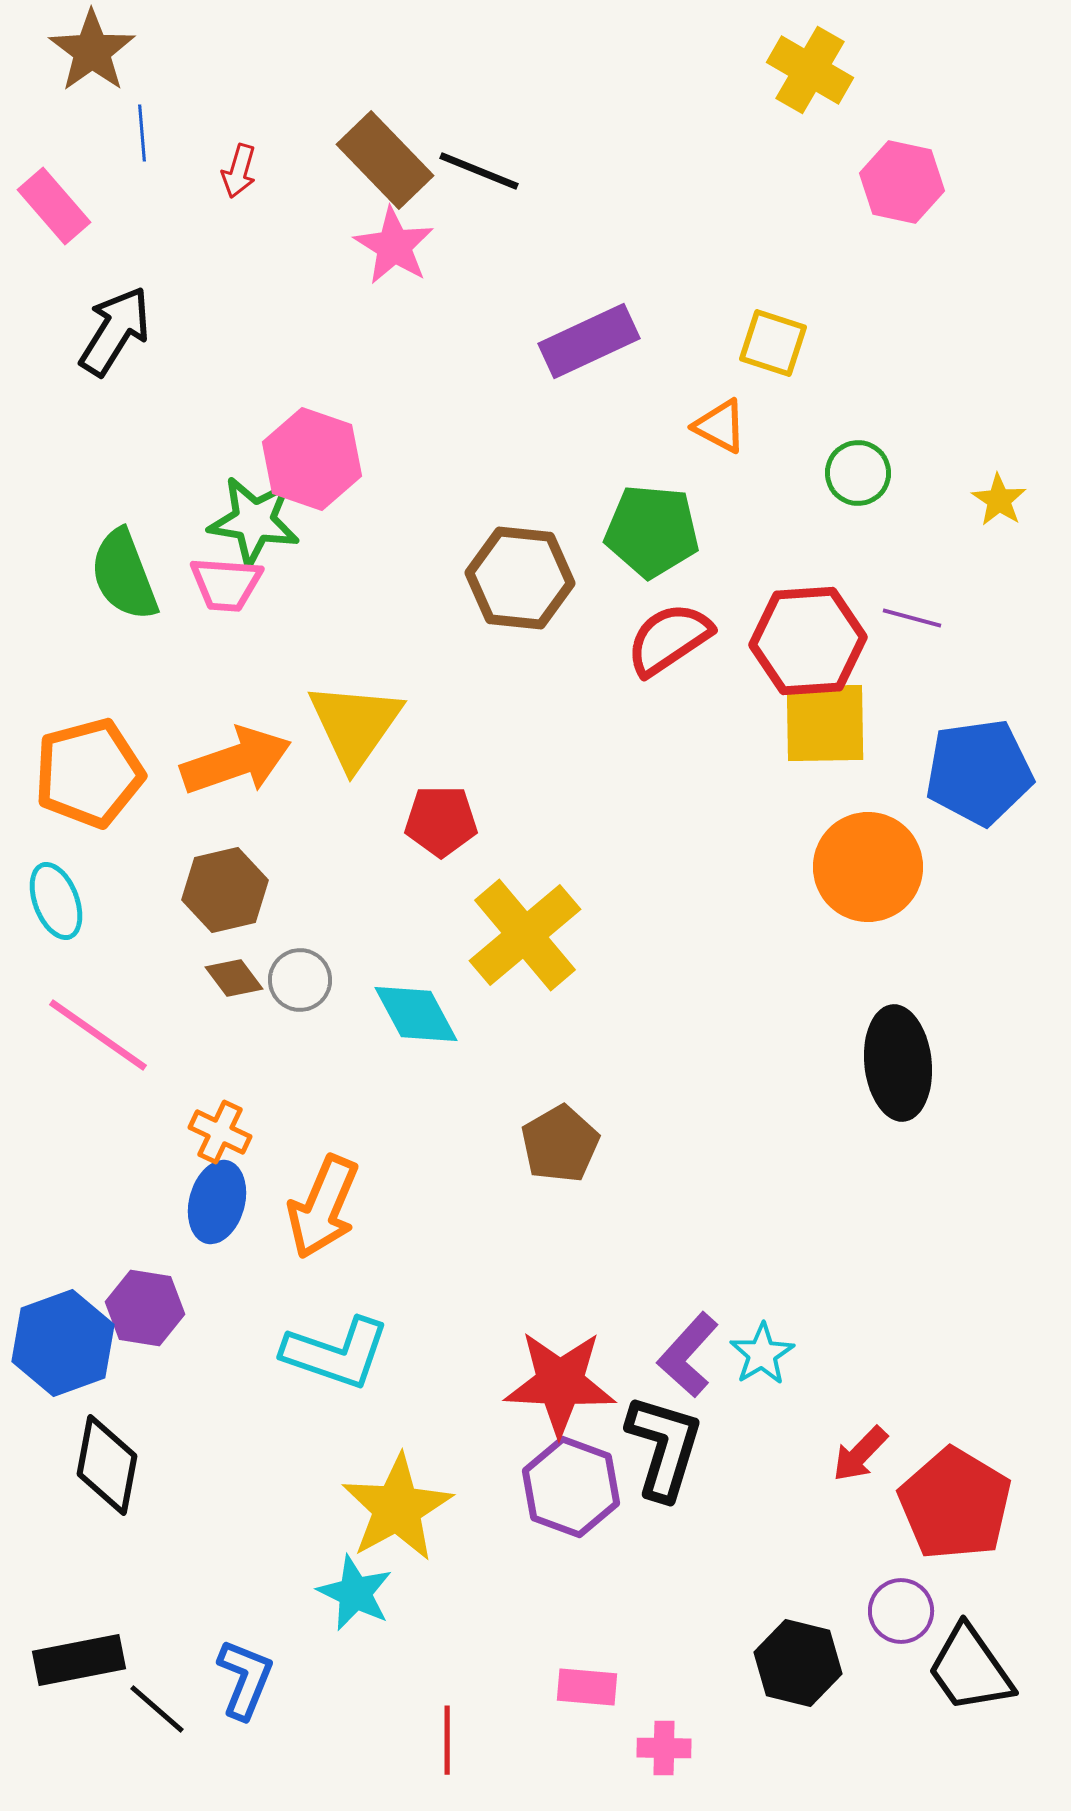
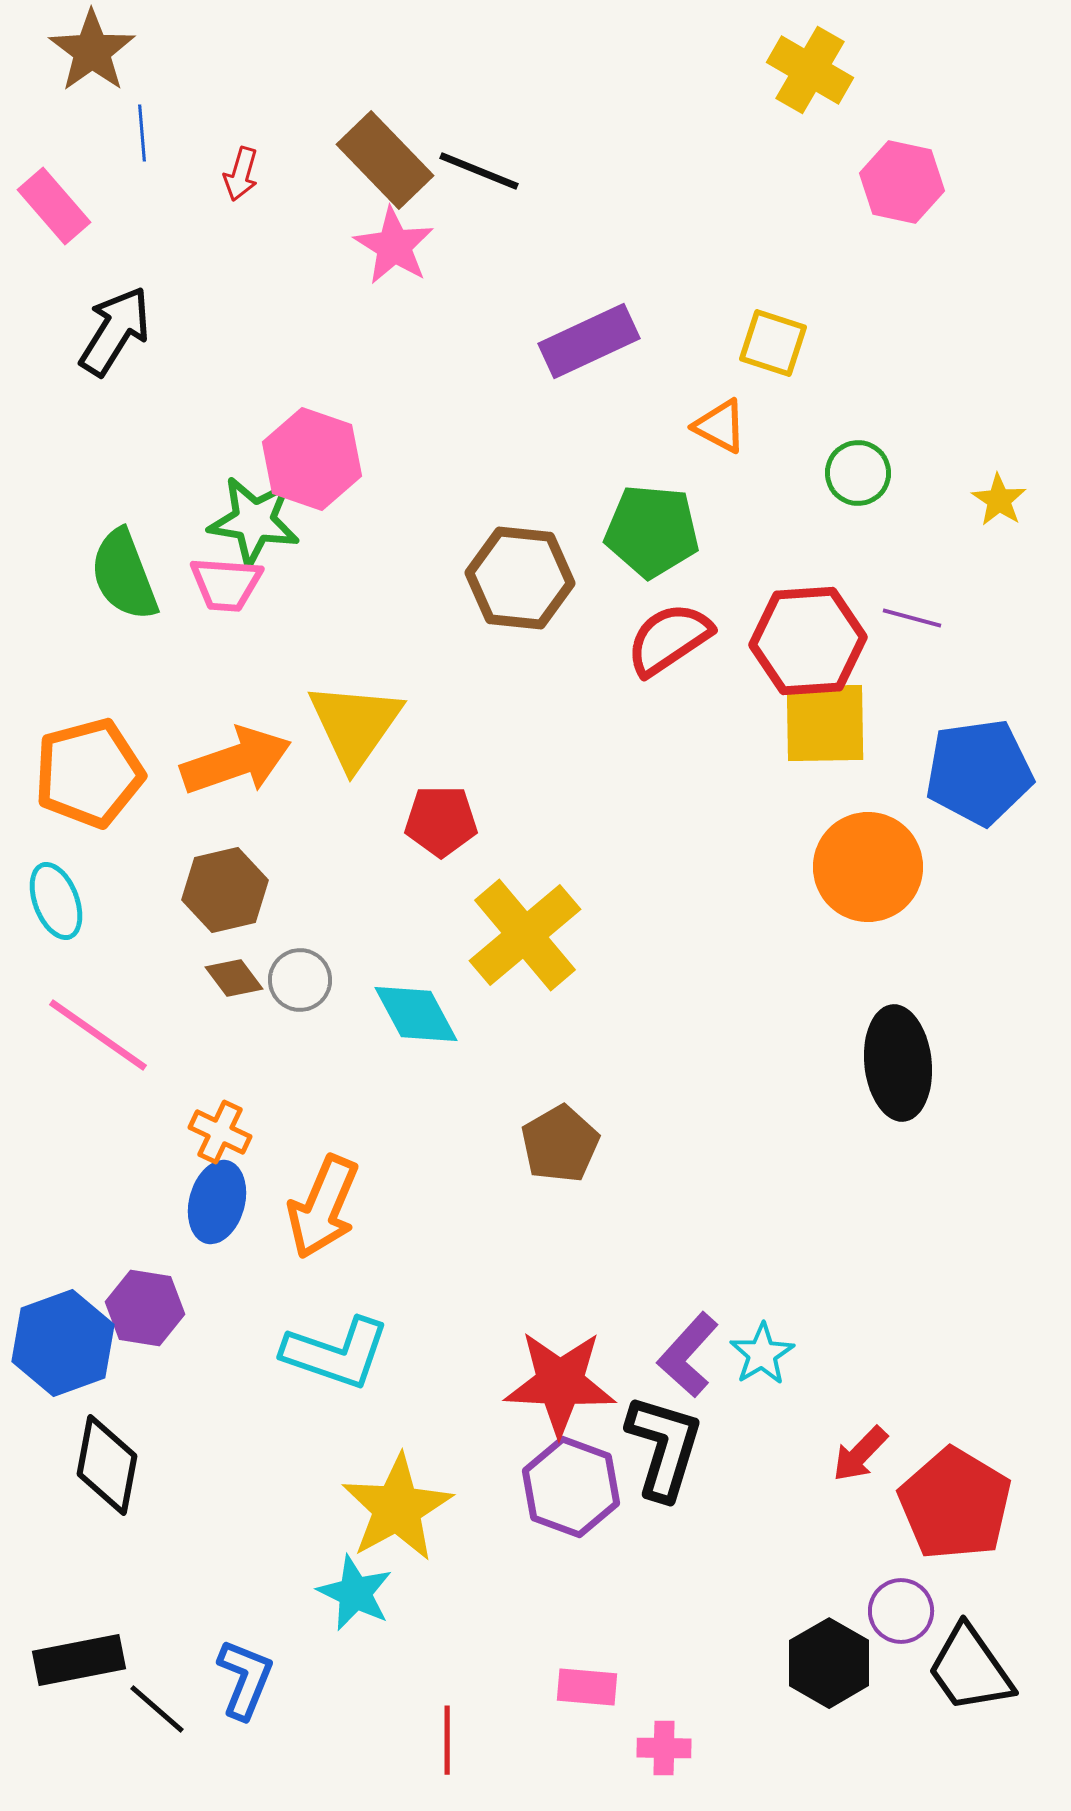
red arrow at (239, 171): moved 2 px right, 3 px down
black hexagon at (798, 1663): moved 31 px right; rotated 16 degrees clockwise
